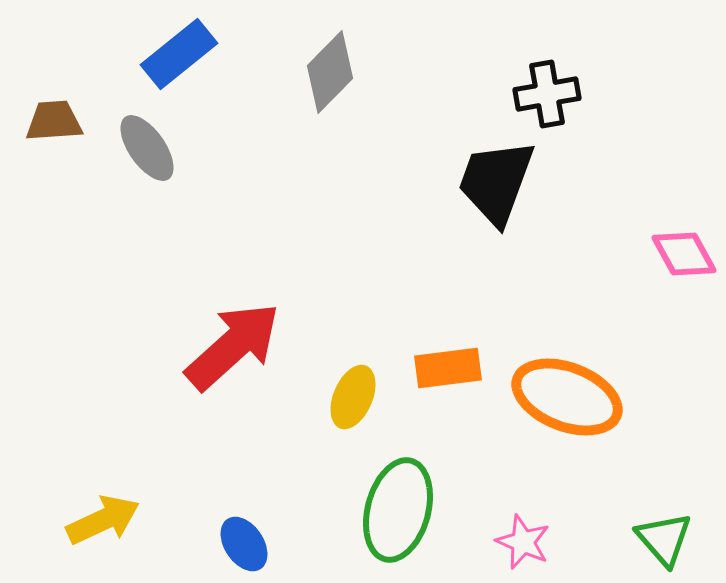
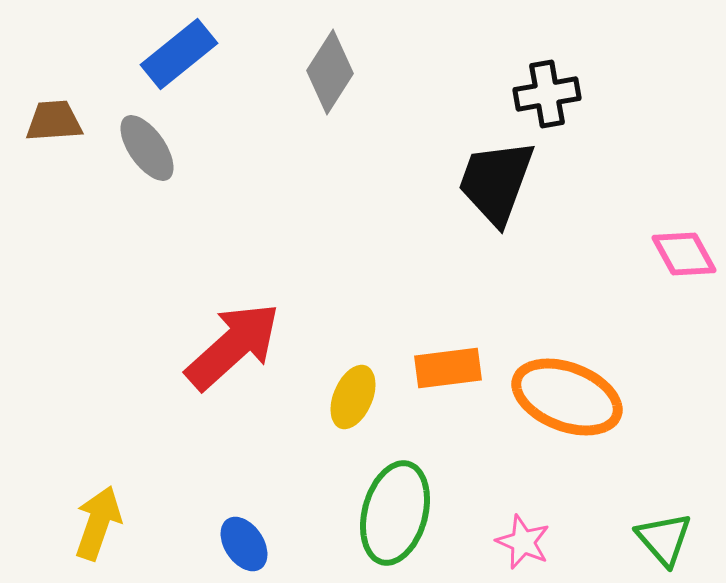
gray diamond: rotated 12 degrees counterclockwise
green ellipse: moved 3 px left, 3 px down
yellow arrow: moved 5 px left, 3 px down; rotated 46 degrees counterclockwise
